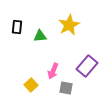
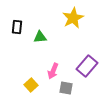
yellow star: moved 4 px right, 7 px up
green triangle: moved 1 px down
